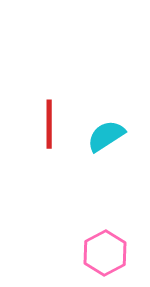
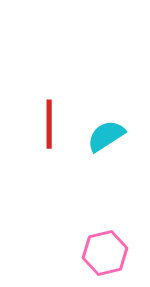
pink hexagon: rotated 15 degrees clockwise
